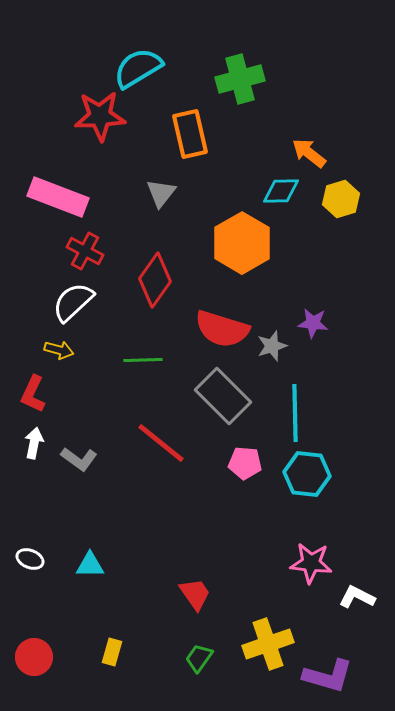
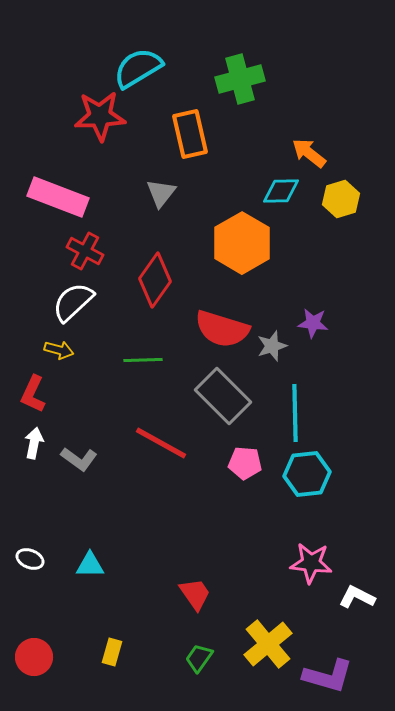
red line: rotated 10 degrees counterclockwise
cyan hexagon: rotated 12 degrees counterclockwise
yellow cross: rotated 21 degrees counterclockwise
